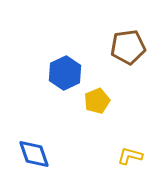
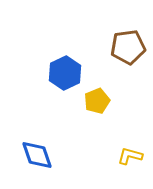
blue diamond: moved 3 px right, 1 px down
